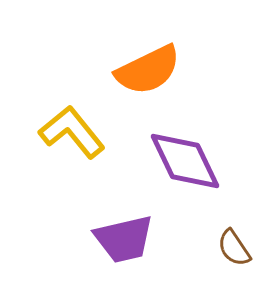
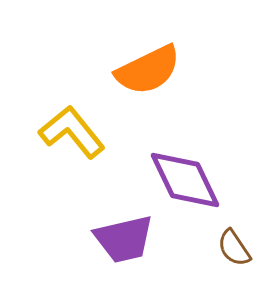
purple diamond: moved 19 px down
